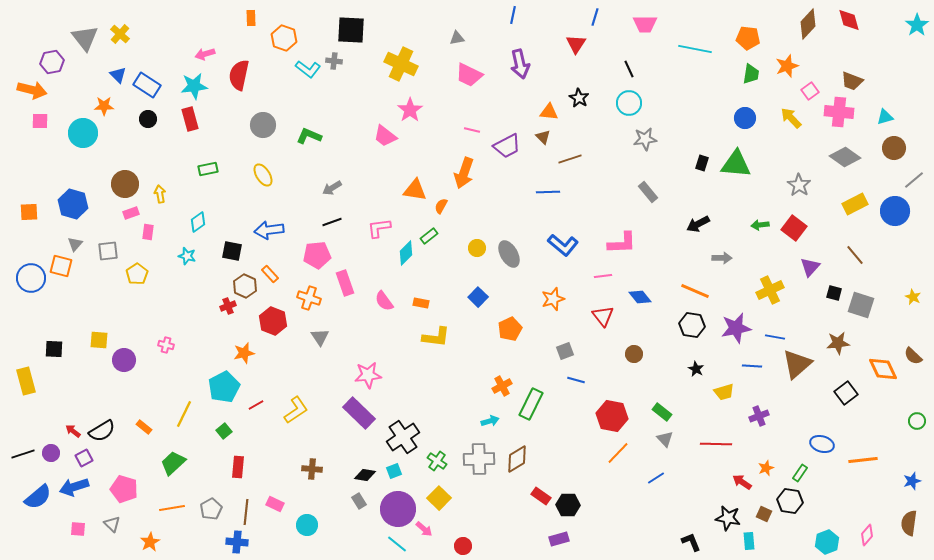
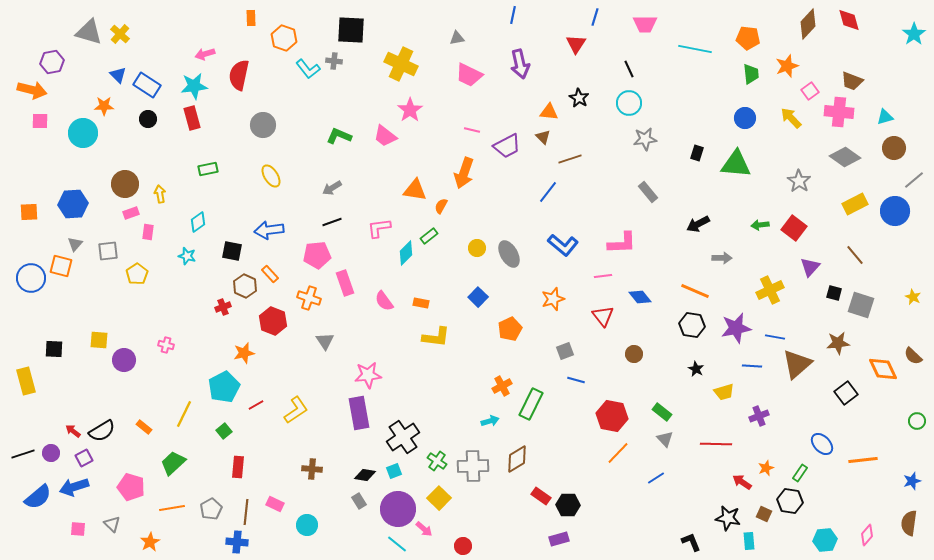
cyan star at (917, 25): moved 3 px left, 9 px down
gray triangle at (85, 38): moved 4 px right, 6 px up; rotated 36 degrees counterclockwise
cyan L-shape at (308, 69): rotated 15 degrees clockwise
green trapezoid at (751, 74): rotated 15 degrees counterclockwise
red rectangle at (190, 119): moved 2 px right, 1 px up
green L-shape at (309, 136): moved 30 px right
black rectangle at (702, 163): moved 5 px left, 10 px up
yellow ellipse at (263, 175): moved 8 px right, 1 px down
gray star at (799, 185): moved 4 px up
blue line at (548, 192): rotated 50 degrees counterclockwise
blue hexagon at (73, 204): rotated 20 degrees counterclockwise
red cross at (228, 306): moved 5 px left, 1 px down
gray triangle at (320, 337): moved 5 px right, 4 px down
purple rectangle at (359, 413): rotated 36 degrees clockwise
blue ellipse at (822, 444): rotated 30 degrees clockwise
gray cross at (479, 459): moved 6 px left, 7 px down
pink pentagon at (124, 489): moved 7 px right, 2 px up
cyan hexagon at (827, 542): moved 2 px left, 2 px up; rotated 15 degrees clockwise
